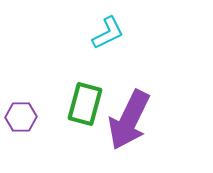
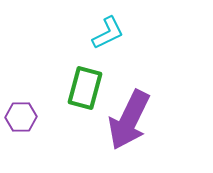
green rectangle: moved 16 px up
